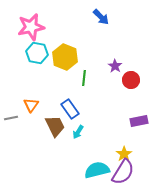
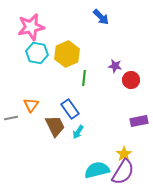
yellow hexagon: moved 2 px right, 3 px up; rotated 15 degrees clockwise
purple star: rotated 24 degrees counterclockwise
